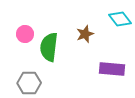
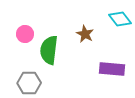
brown star: rotated 24 degrees counterclockwise
green semicircle: moved 3 px down
